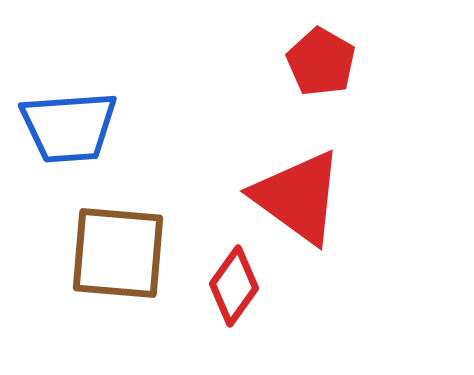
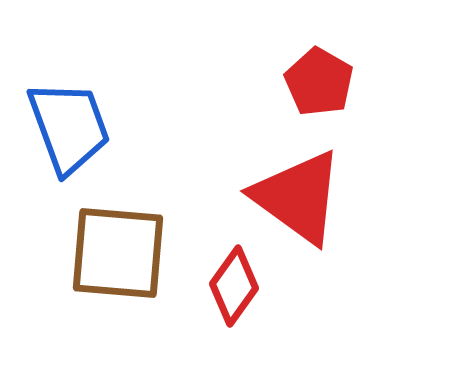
red pentagon: moved 2 px left, 20 px down
blue trapezoid: rotated 106 degrees counterclockwise
